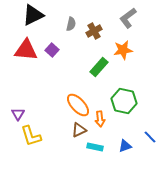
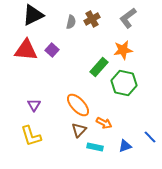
gray semicircle: moved 2 px up
brown cross: moved 2 px left, 12 px up
green hexagon: moved 18 px up
purple triangle: moved 16 px right, 9 px up
orange arrow: moved 4 px right, 4 px down; rotated 56 degrees counterclockwise
brown triangle: rotated 21 degrees counterclockwise
